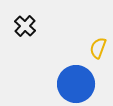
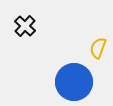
blue circle: moved 2 px left, 2 px up
